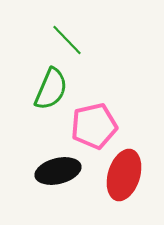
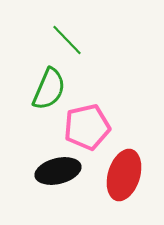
green semicircle: moved 2 px left
pink pentagon: moved 7 px left, 1 px down
